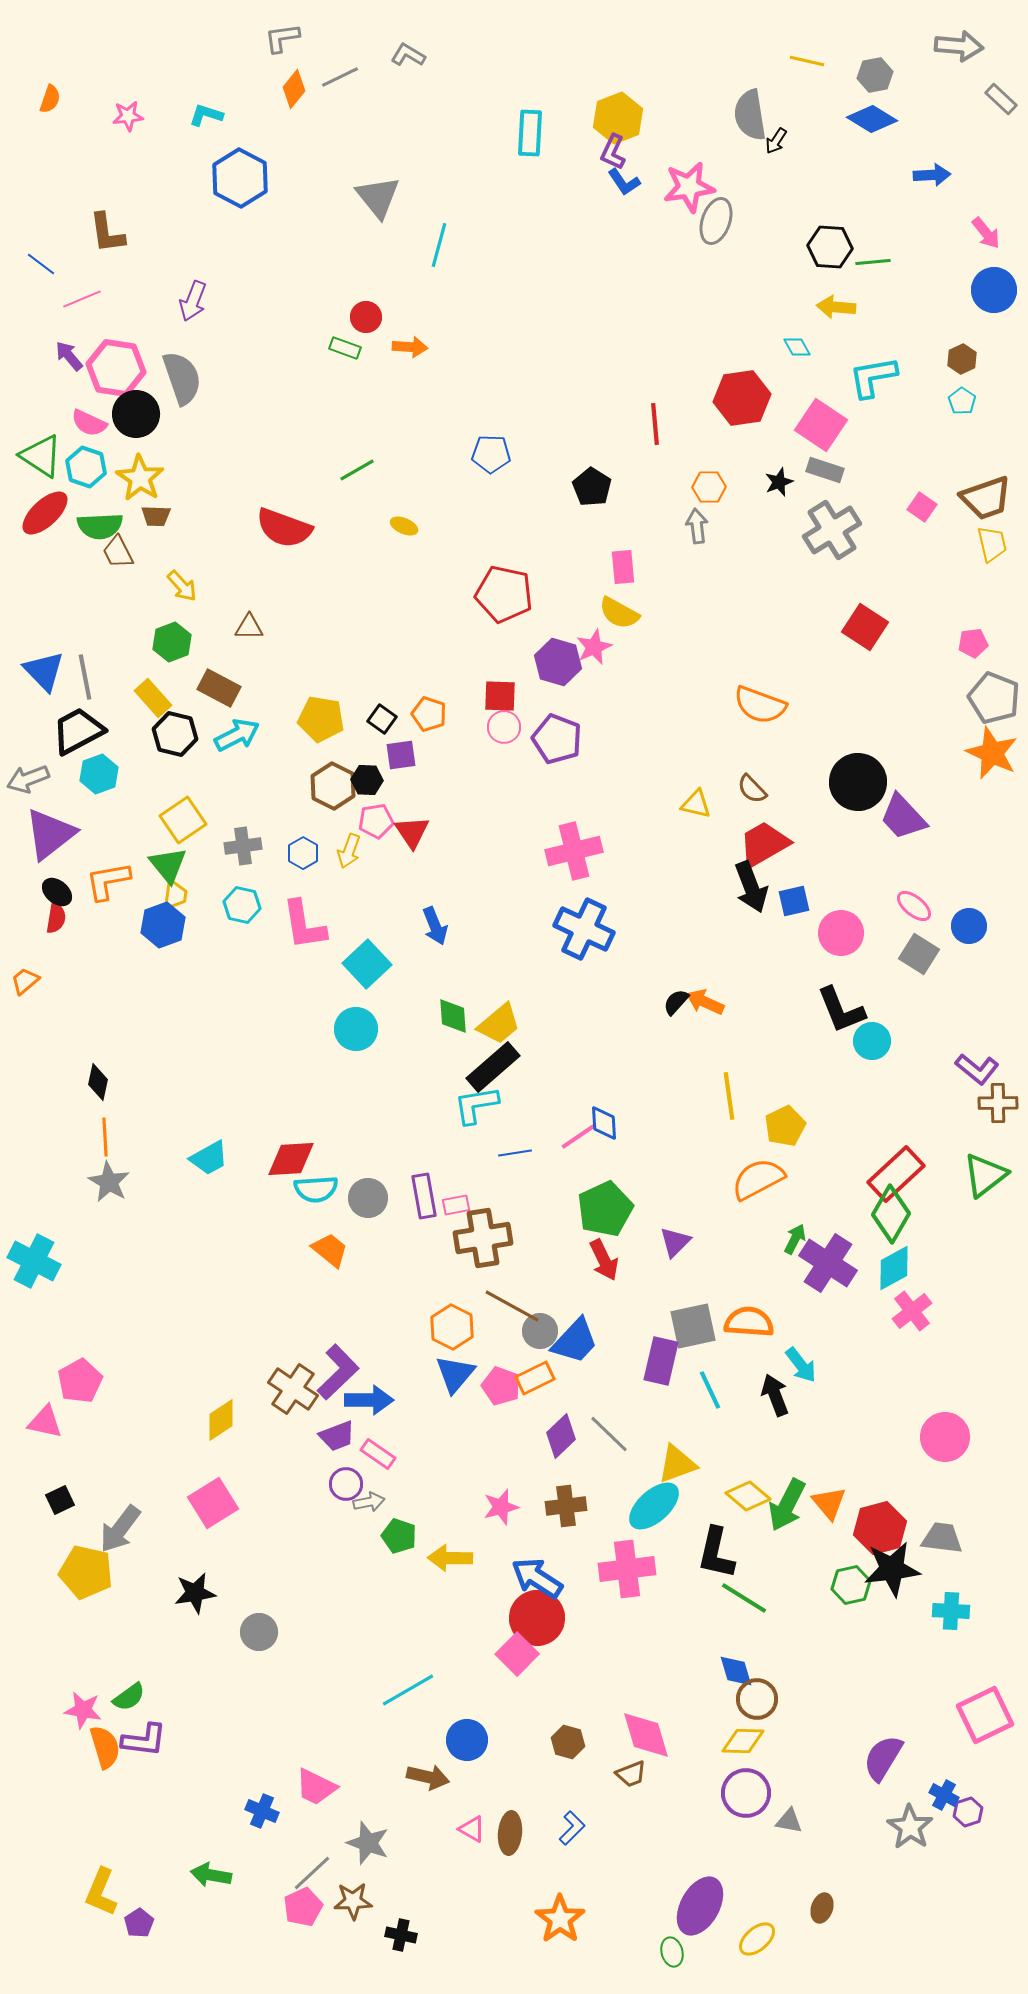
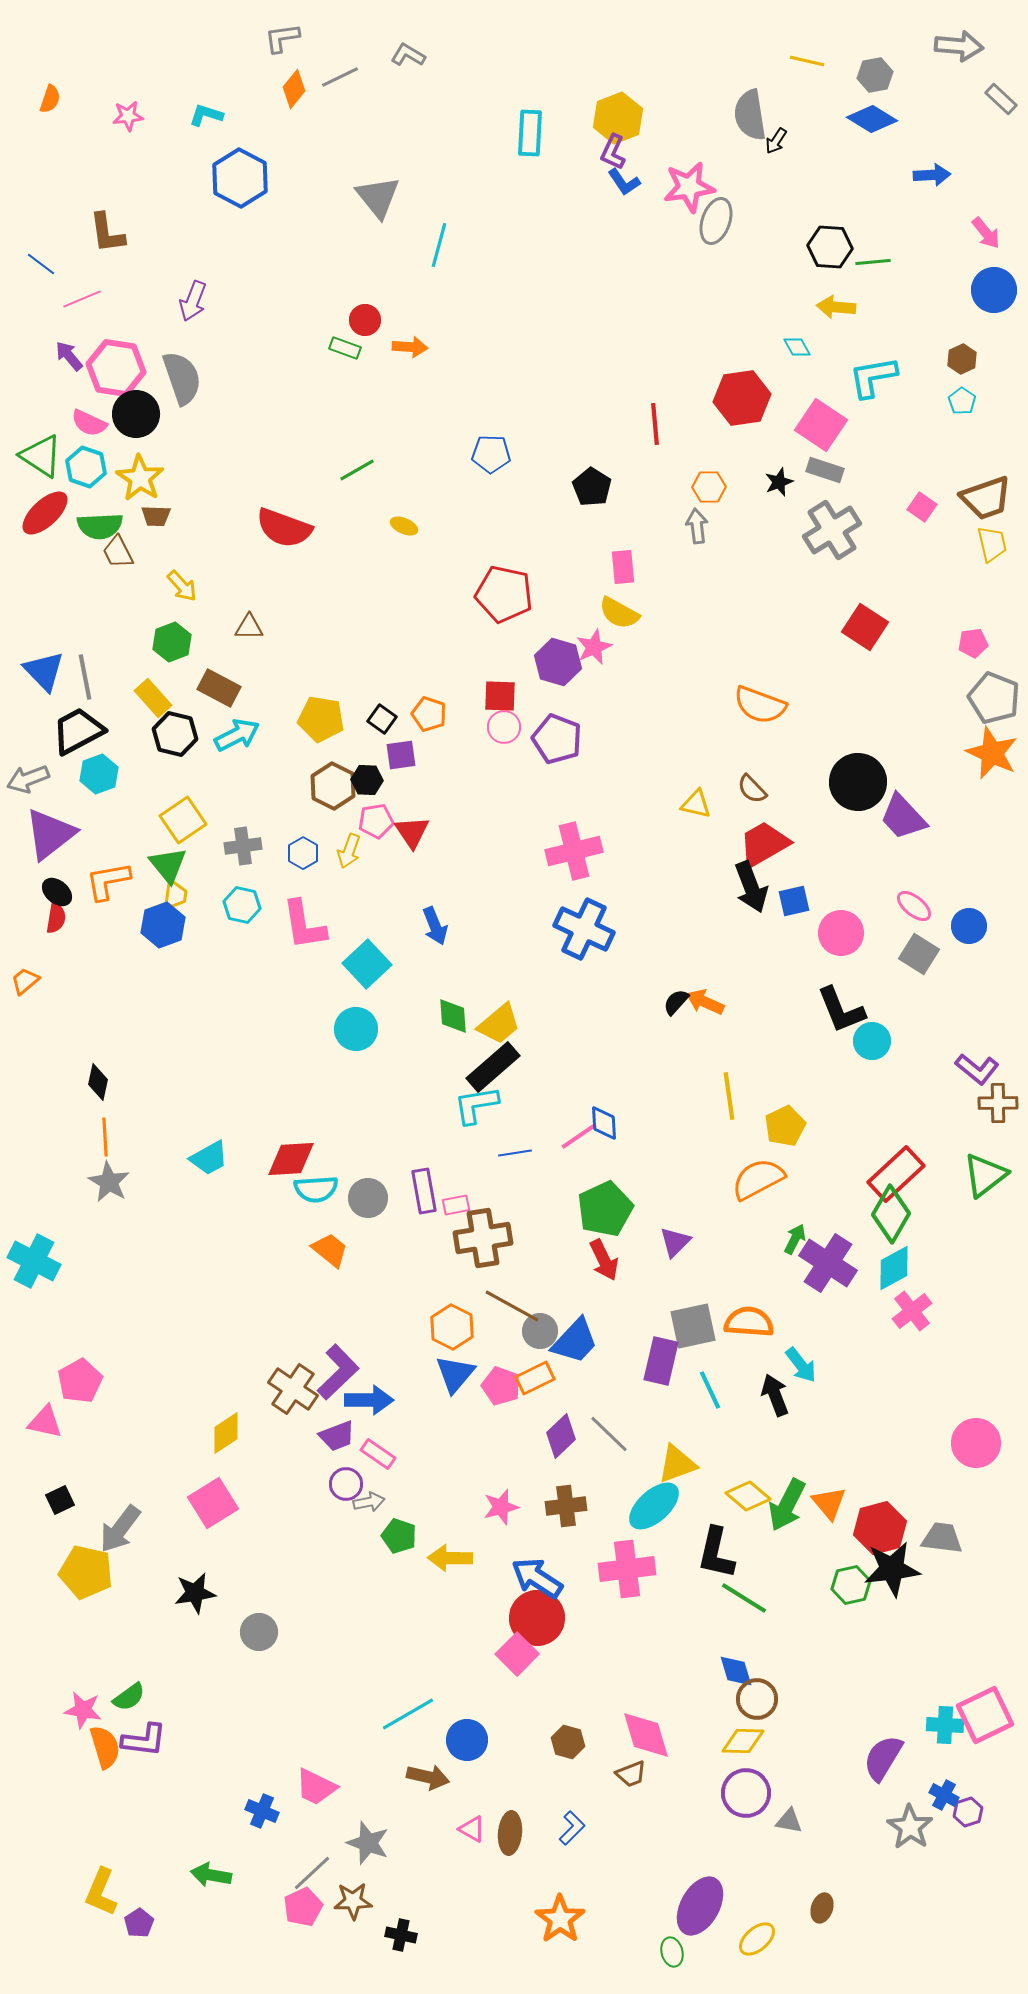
red circle at (366, 317): moved 1 px left, 3 px down
purple rectangle at (424, 1196): moved 5 px up
yellow diamond at (221, 1420): moved 5 px right, 13 px down
pink circle at (945, 1437): moved 31 px right, 6 px down
cyan cross at (951, 1611): moved 6 px left, 114 px down
cyan line at (408, 1690): moved 24 px down
